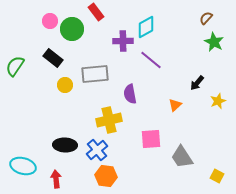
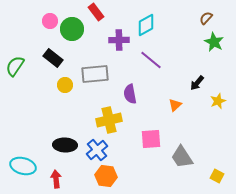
cyan diamond: moved 2 px up
purple cross: moved 4 px left, 1 px up
